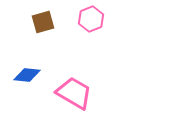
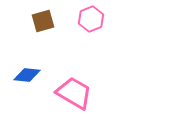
brown square: moved 1 px up
